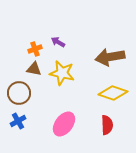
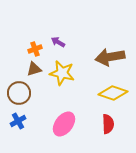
brown triangle: rotated 28 degrees counterclockwise
red semicircle: moved 1 px right, 1 px up
